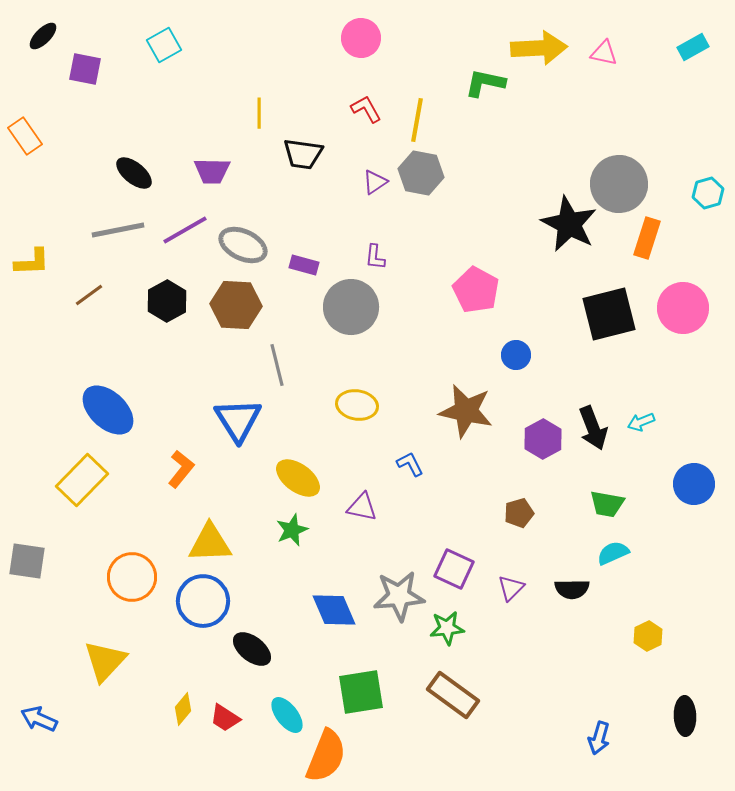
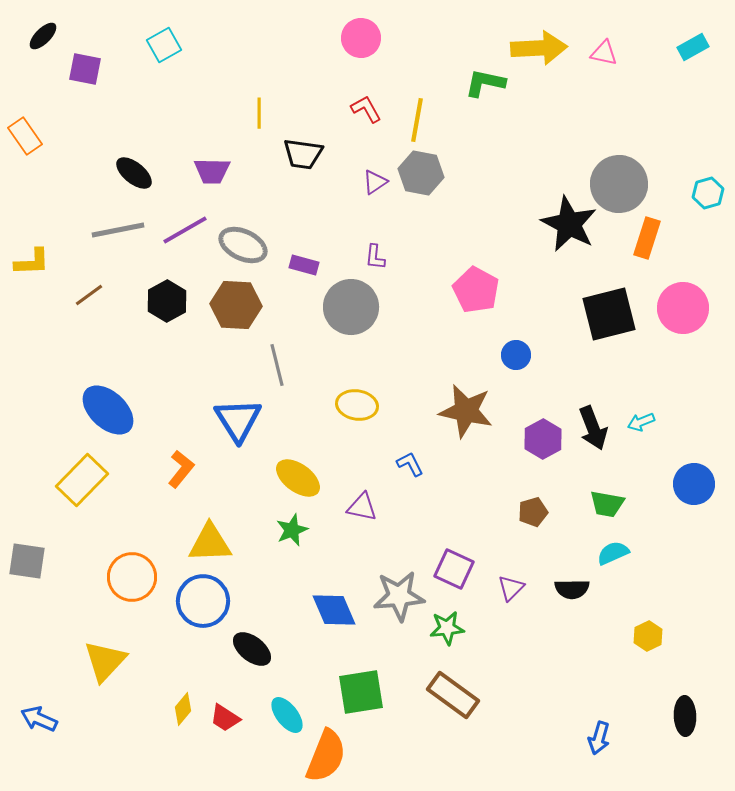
brown pentagon at (519, 513): moved 14 px right, 1 px up
